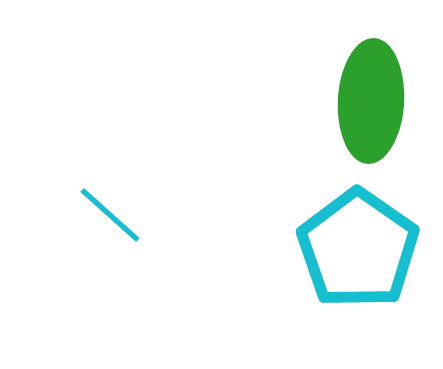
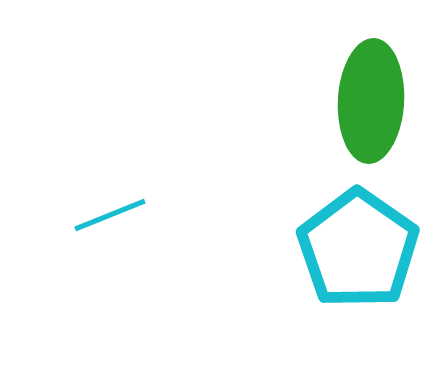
cyan line: rotated 64 degrees counterclockwise
